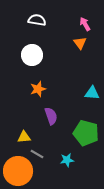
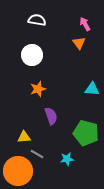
orange triangle: moved 1 px left
cyan triangle: moved 4 px up
cyan star: moved 1 px up
